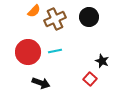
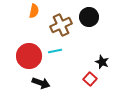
orange semicircle: rotated 32 degrees counterclockwise
brown cross: moved 6 px right, 6 px down
red circle: moved 1 px right, 4 px down
black star: moved 1 px down
